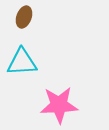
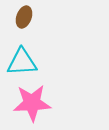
pink star: moved 27 px left, 2 px up
